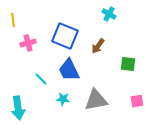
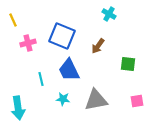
yellow line: rotated 16 degrees counterclockwise
blue square: moved 3 px left
cyan line: rotated 32 degrees clockwise
